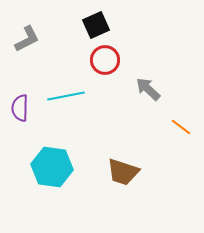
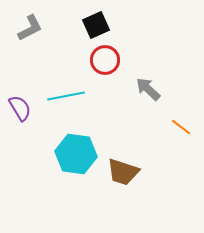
gray L-shape: moved 3 px right, 11 px up
purple semicircle: rotated 148 degrees clockwise
cyan hexagon: moved 24 px right, 13 px up
